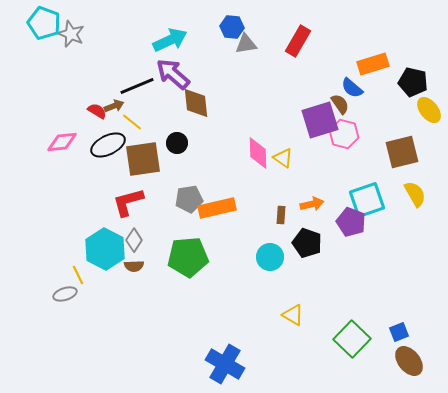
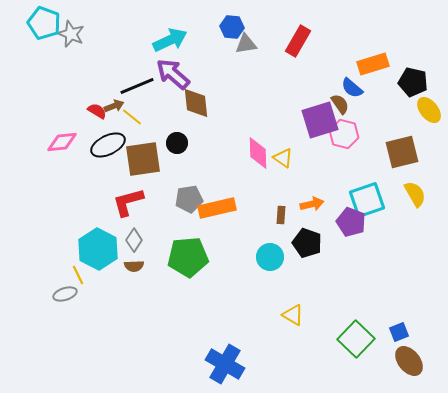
yellow line at (132, 122): moved 5 px up
cyan hexagon at (105, 249): moved 7 px left
green square at (352, 339): moved 4 px right
